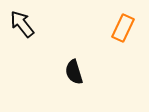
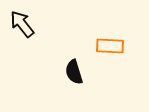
orange rectangle: moved 13 px left, 18 px down; rotated 68 degrees clockwise
